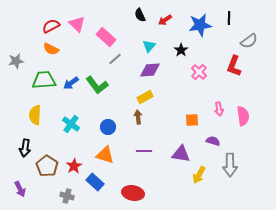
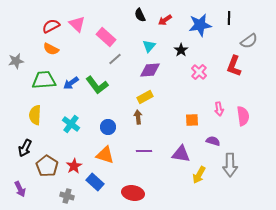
black arrow: rotated 18 degrees clockwise
